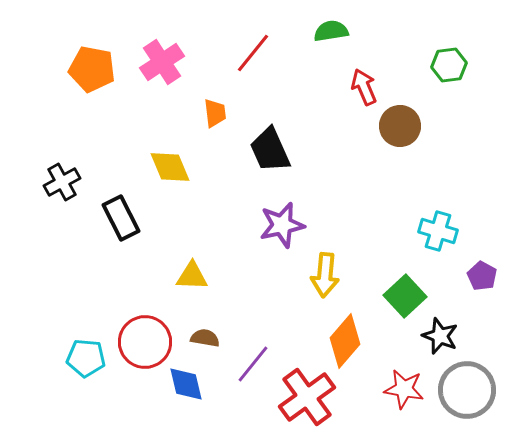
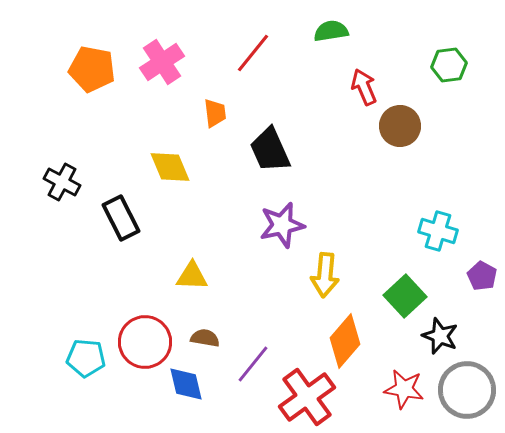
black cross: rotated 33 degrees counterclockwise
